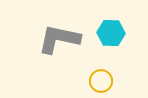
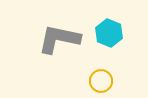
cyan hexagon: moved 2 px left; rotated 20 degrees clockwise
